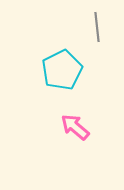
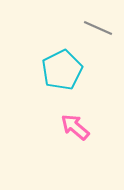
gray line: moved 1 px right, 1 px down; rotated 60 degrees counterclockwise
